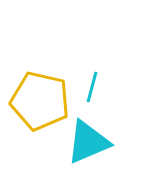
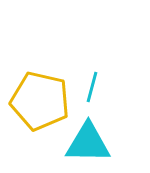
cyan triangle: moved 1 px down; rotated 24 degrees clockwise
